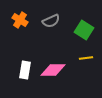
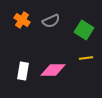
orange cross: moved 2 px right
white rectangle: moved 2 px left, 1 px down
